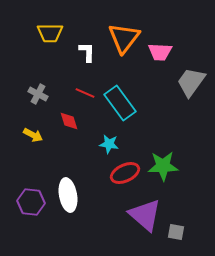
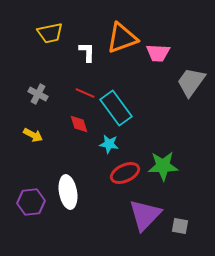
yellow trapezoid: rotated 12 degrees counterclockwise
orange triangle: moved 2 px left; rotated 32 degrees clockwise
pink trapezoid: moved 2 px left, 1 px down
cyan rectangle: moved 4 px left, 5 px down
red diamond: moved 10 px right, 3 px down
white ellipse: moved 3 px up
purple hexagon: rotated 12 degrees counterclockwise
purple triangle: rotated 33 degrees clockwise
gray square: moved 4 px right, 6 px up
